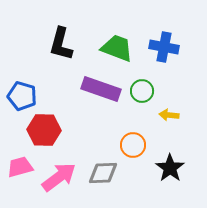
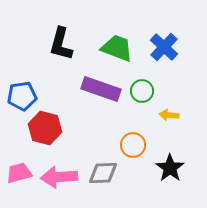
blue cross: rotated 32 degrees clockwise
blue pentagon: rotated 24 degrees counterclockwise
red hexagon: moved 1 px right, 2 px up; rotated 12 degrees clockwise
pink trapezoid: moved 1 px left, 6 px down
pink arrow: rotated 147 degrees counterclockwise
